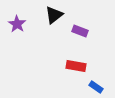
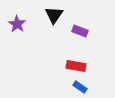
black triangle: rotated 18 degrees counterclockwise
blue rectangle: moved 16 px left
